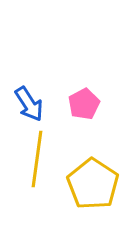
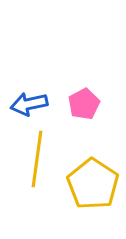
blue arrow: rotated 111 degrees clockwise
